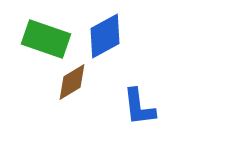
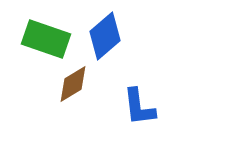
blue diamond: rotated 12 degrees counterclockwise
brown diamond: moved 1 px right, 2 px down
